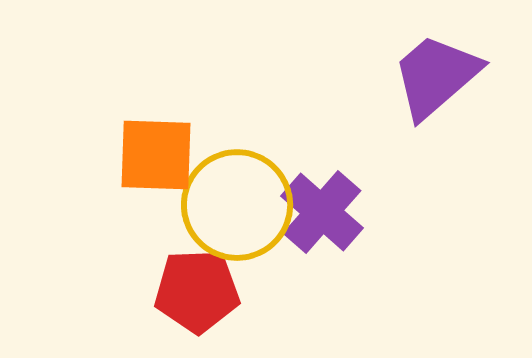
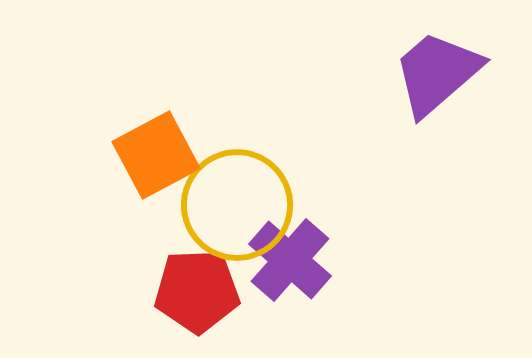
purple trapezoid: moved 1 px right, 3 px up
orange square: rotated 30 degrees counterclockwise
purple cross: moved 32 px left, 48 px down
